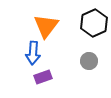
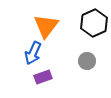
blue arrow: rotated 20 degrees clockwise
gray circle: moved 2 px left
